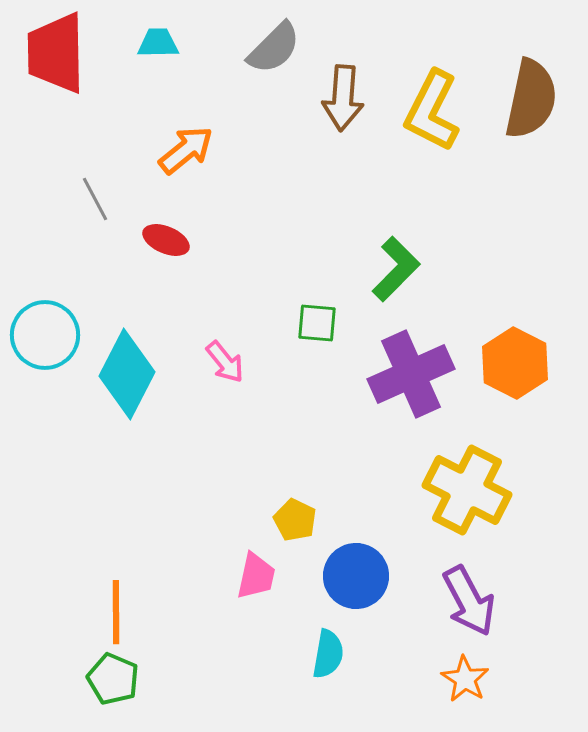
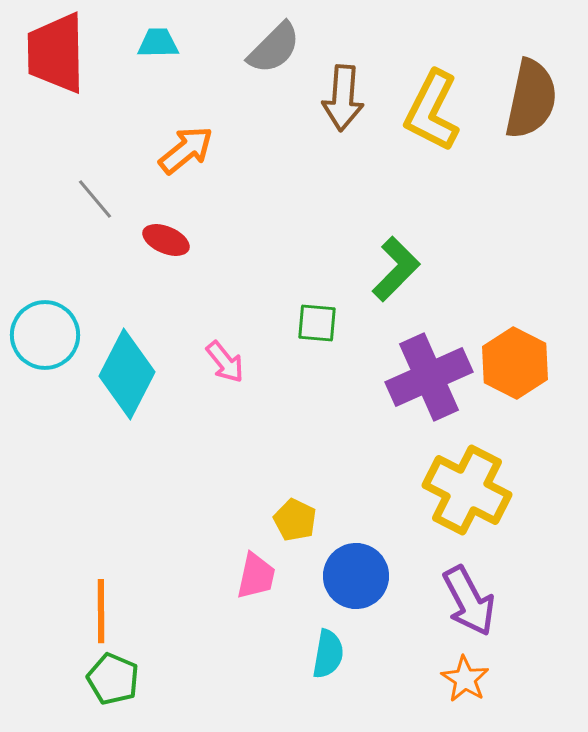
gray line: rotated 12 degrees counterclockwise
purple cross: moved 18 px right, 3 px down
orange line: moved 15 px left, 1 px up
